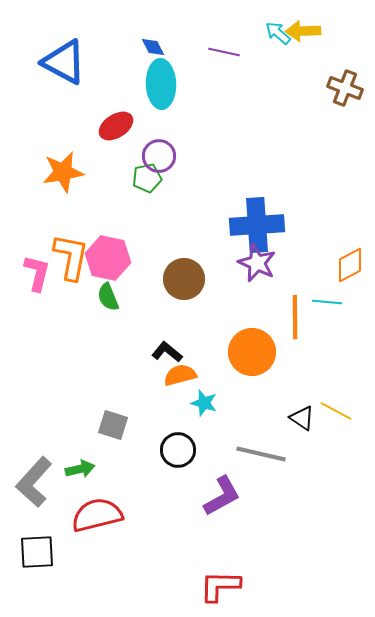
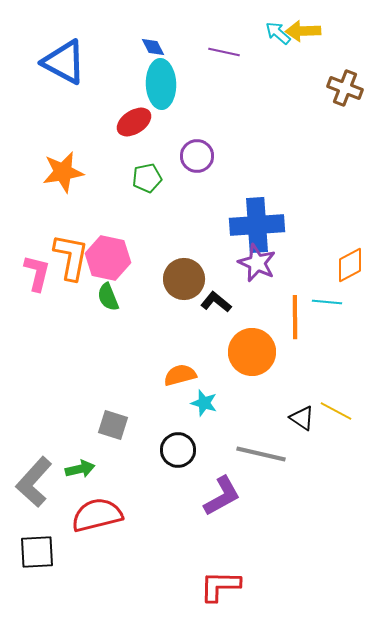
red ellipse: moved 18 px right, 4 px up
purple circle: moved 38 px right
black L-shape: moved 49 px right, 50 px up
